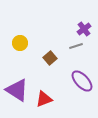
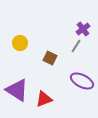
purple cross: moved 1 px left
gray line: rotated 40 degrees counterclockwise
brown square: rotated 24 degrees counterclockwise
purple ellipse: rotated 20 degrees counterclockwise
